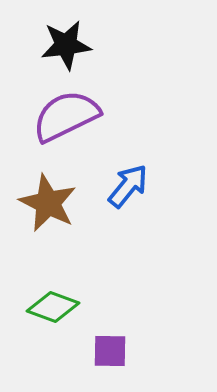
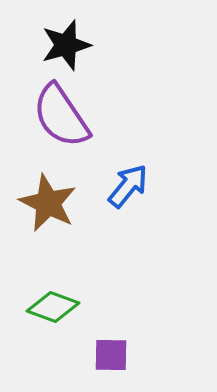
black star: rotated 9 degrees counterclockwise
purple semicircle: moved 5 px left; rotated 98 degrees counterclockwise
purple square: moved 1 px right, 4 px down
